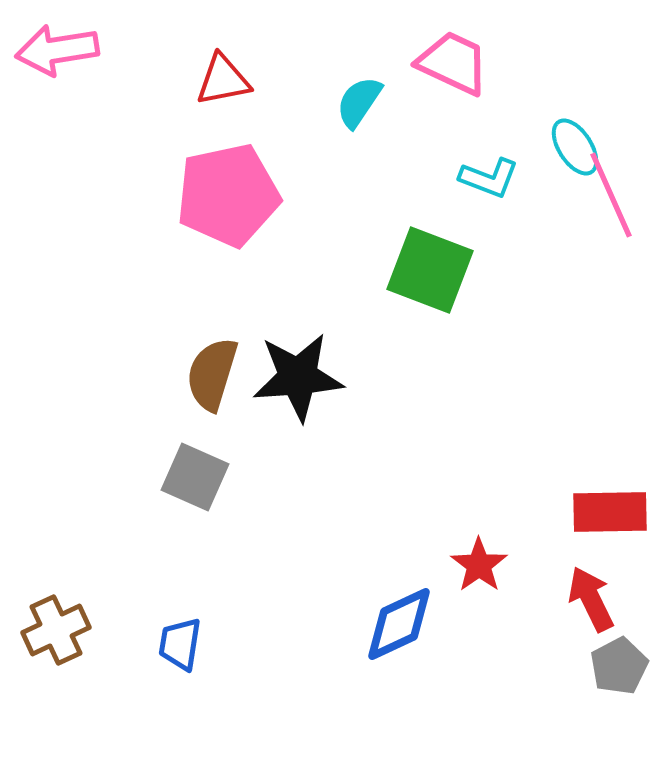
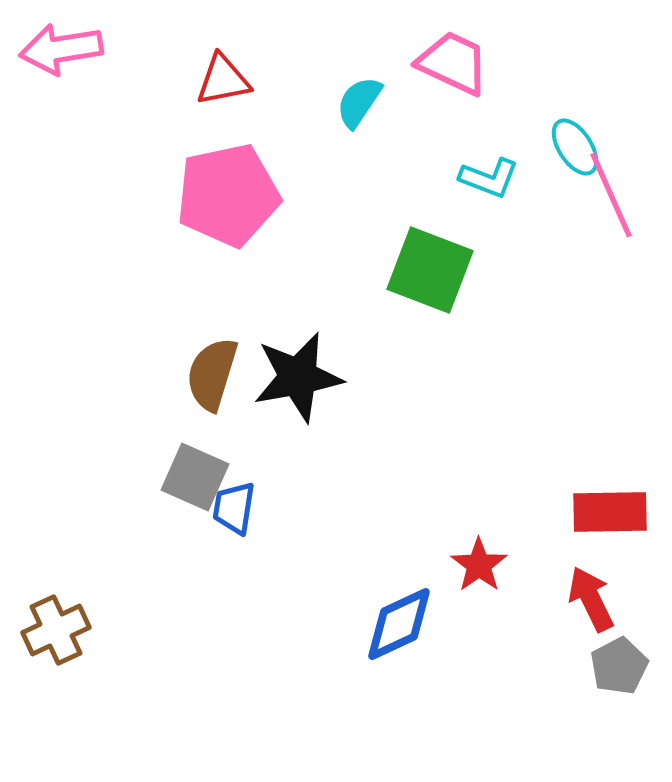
pink arrow: moved 4 px right, 1 px up
black star: rotated 6 degrees counterclockwise
blue trapezoid: moved 54 px right, 136 px up
